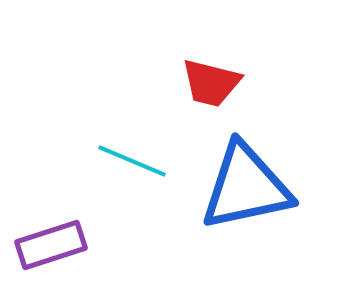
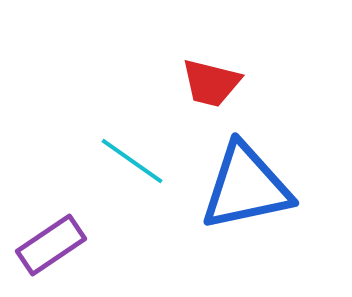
cyan line: rotated 12 degrees clockwise
purple rectangle: rotated 16 degrees counterclockwise
